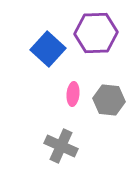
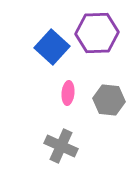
purple hexagon: moved 1 px right
blue square: moved 4 px right, 2 px up
pink ellipse: moved 5 px left, 1 px up
